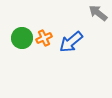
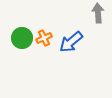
gray arrow: rotated 48 degrees clockwise
